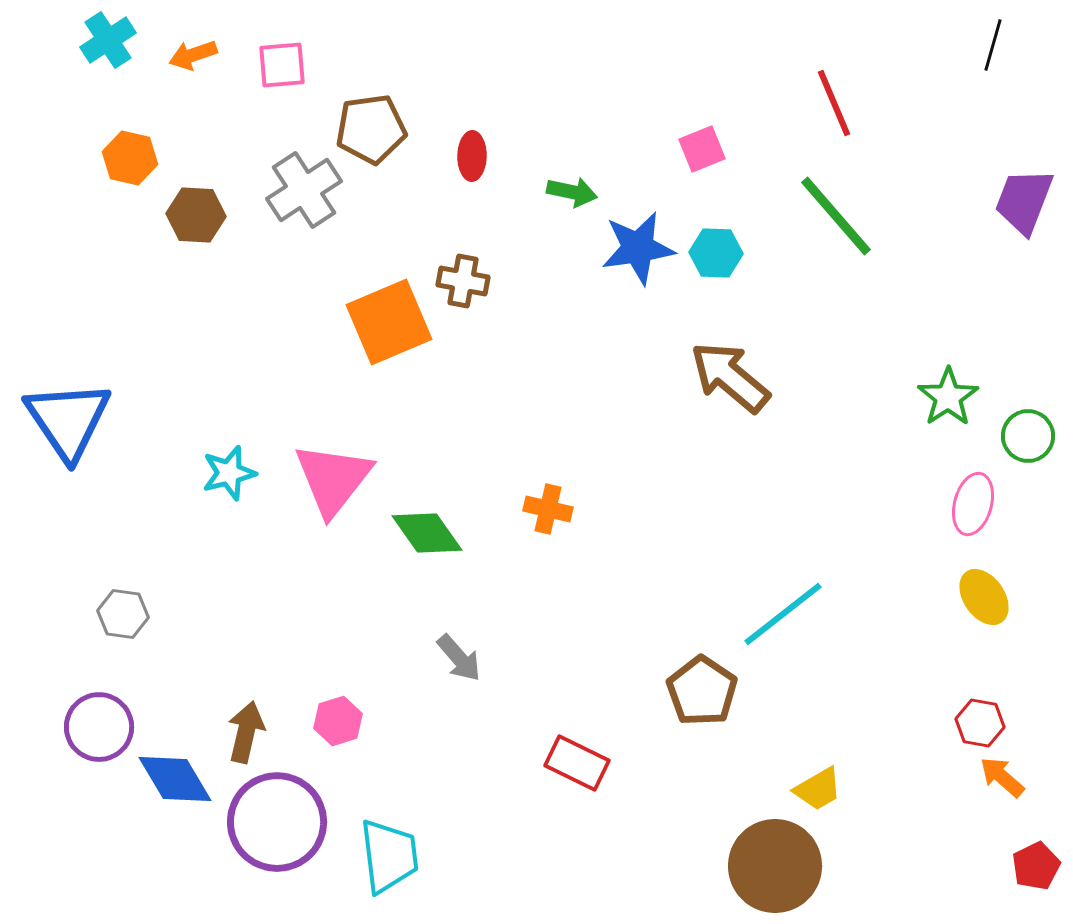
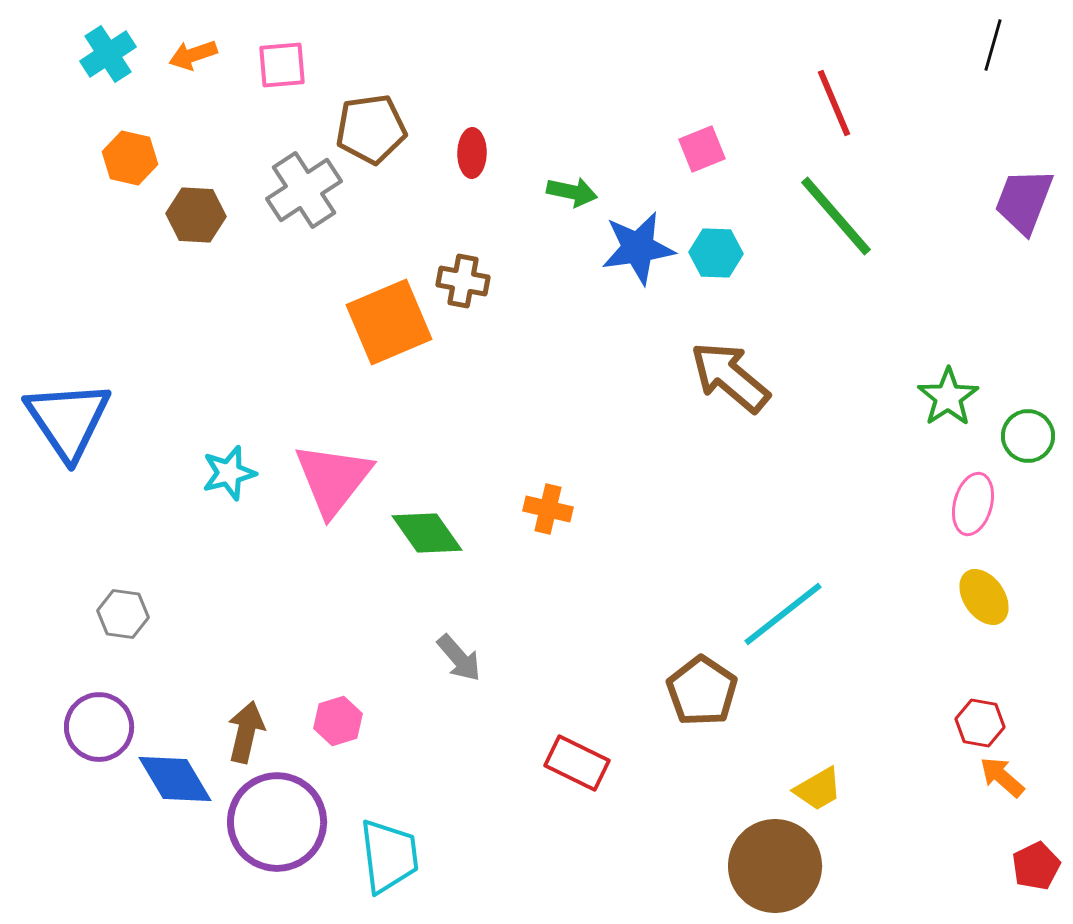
cyan cross at (108, 40): moved 14 px down
red ellipse at (472, 156): moved 3 px up
